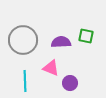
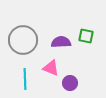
cyan line: moved 2 px up
